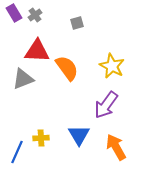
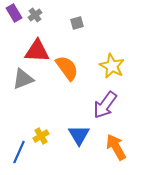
purple arrow: moved 1 px left
yellow cross: moved 2 px up; rotated 28 degrees counterclockwise
blue line: moved 2 px right
